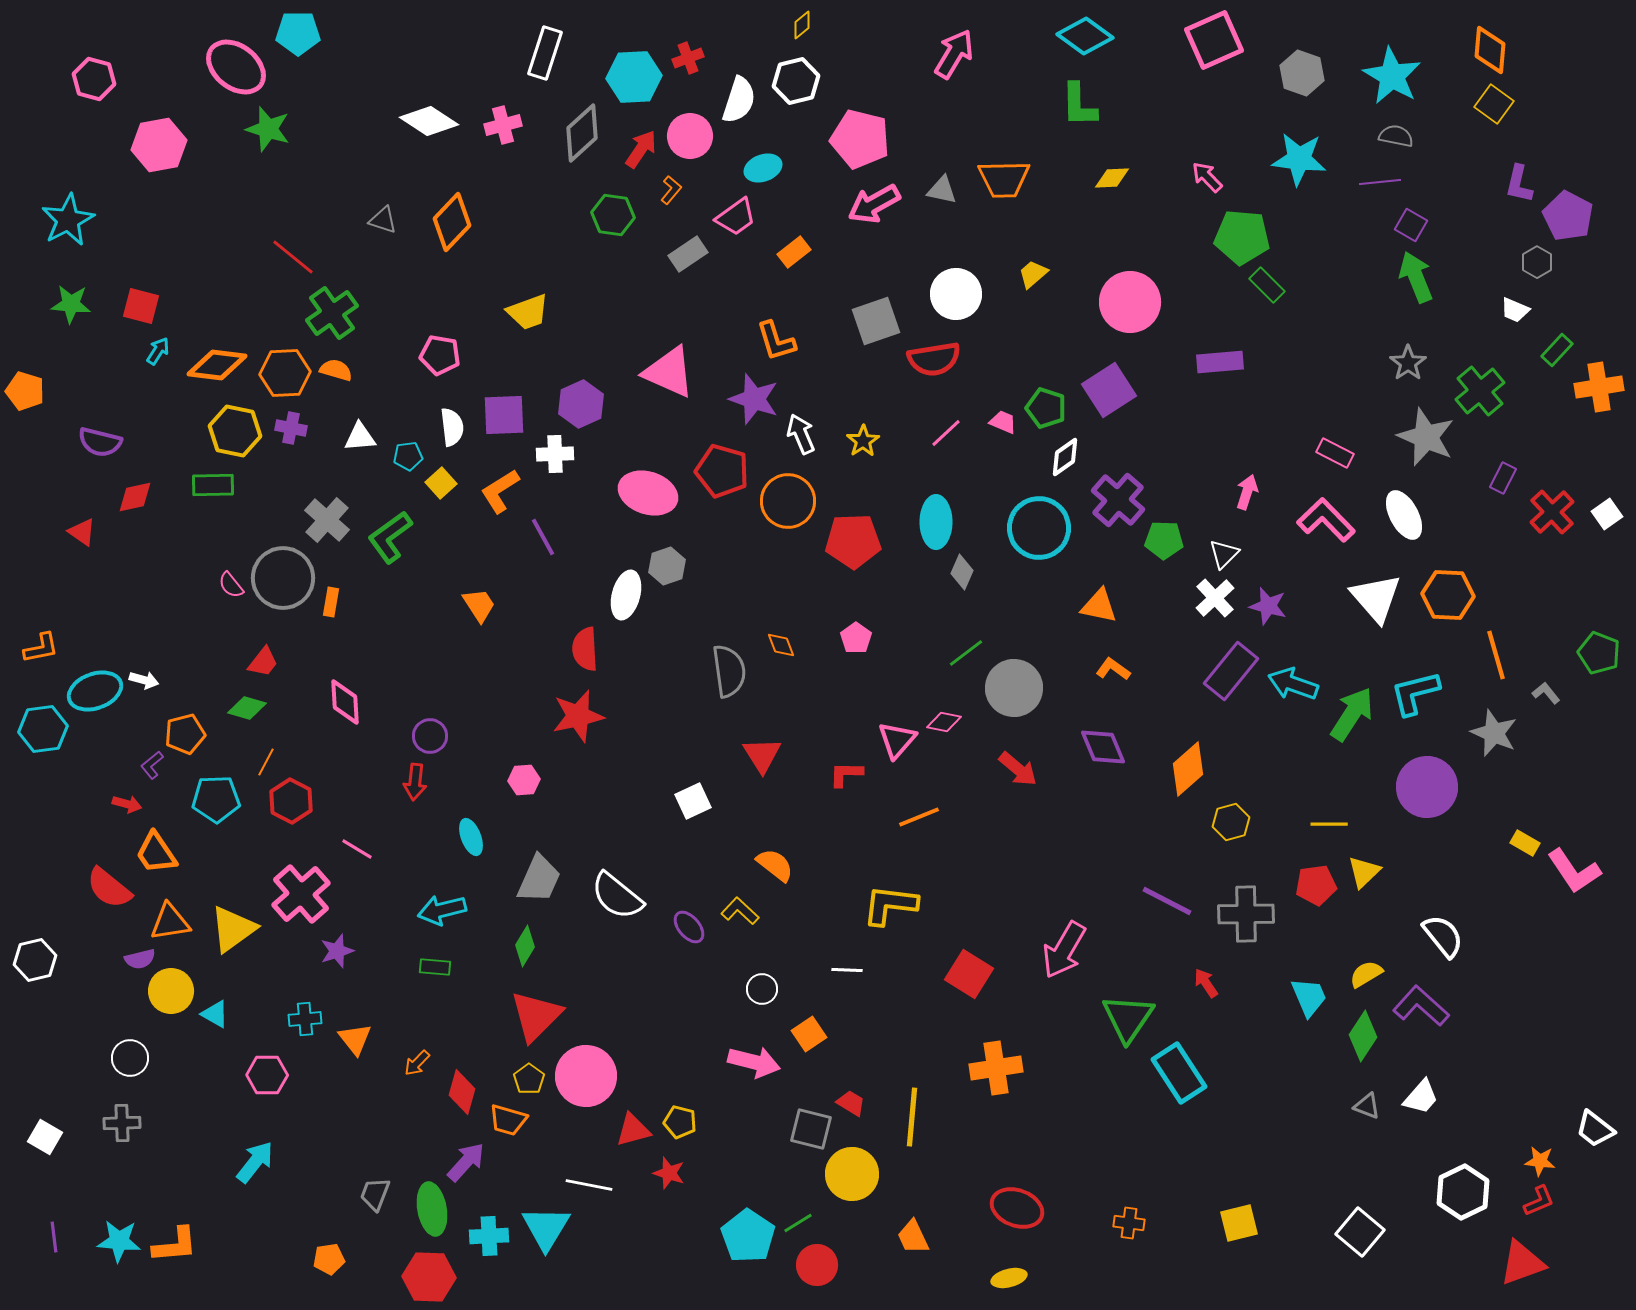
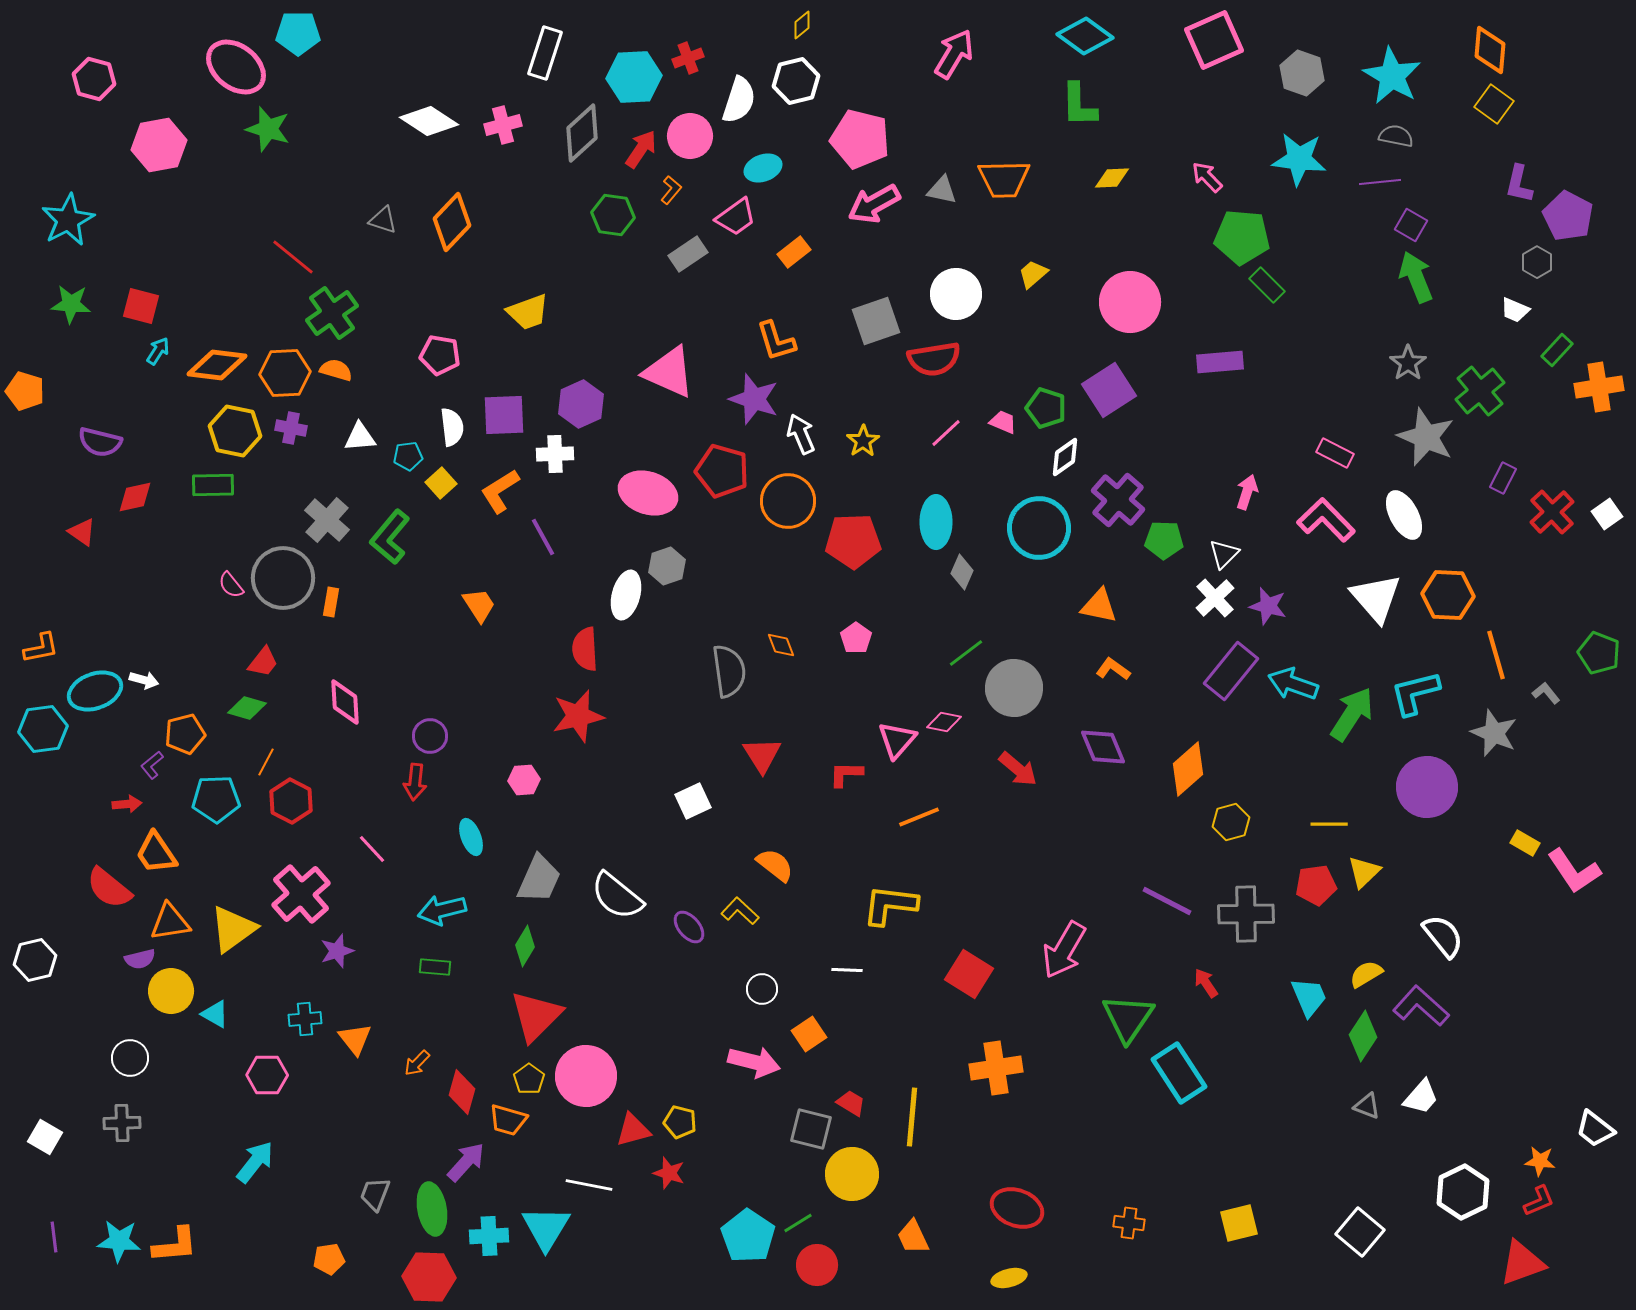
green L-shape at (390, 537): rotated 14 degrees counterclockwise
red arrow at (127, 804): rotated 20 degrees counterclockwise
pink line at (357, 849): moved 15 px right; rotated 16 degrees clockwise
